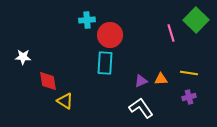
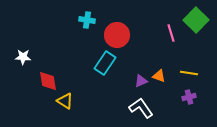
cyan cross: rotated 14 degrees clockwise
red circle: moved 7 px right
cyan rectangle: rotated 30 degrees clockwise
orange triangle: moved 2 px left, 3 px up; rotated 24 degrees clockwise
